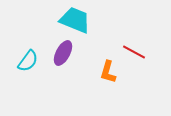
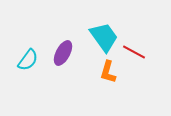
cyan trapezoid: moved 29 px right, 17 px down; rotated 32 degrees clockwise
cyan semicircle: moved 1 px up
